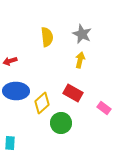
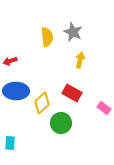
gray star: moved 9 px left, 2 px up
red rectangle: moved 1 px left
